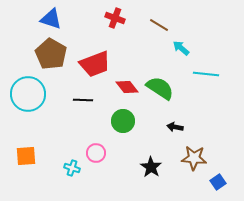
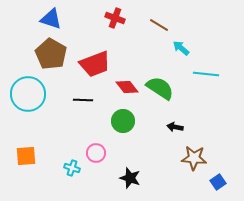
black star: moved 21 px left, 11 px down; rotated 15 degrees counterclockwise
